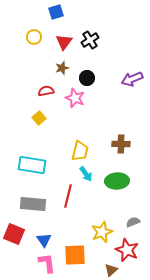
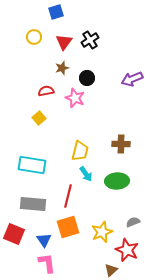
orange square: moved 7 px left, 28 px up; rotated 15 degrees counterclockwise
